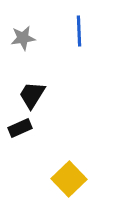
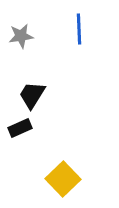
blue line: moved 2 px up
gray star: moved 2 px left, 2 px up
yellow square: moved 6 px left
